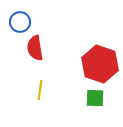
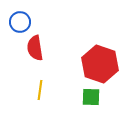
green square: moved 4 px left, 1 px up
